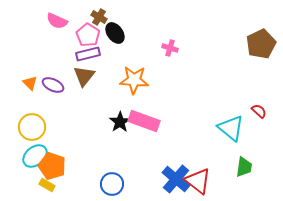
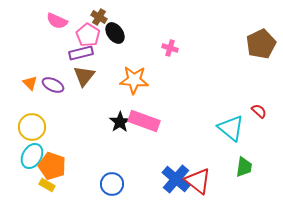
purple rectangle: moved 7 px left, 1 px up
cyan ellipse: moved 3 px left; rotated 20 degrees counterclockwise
